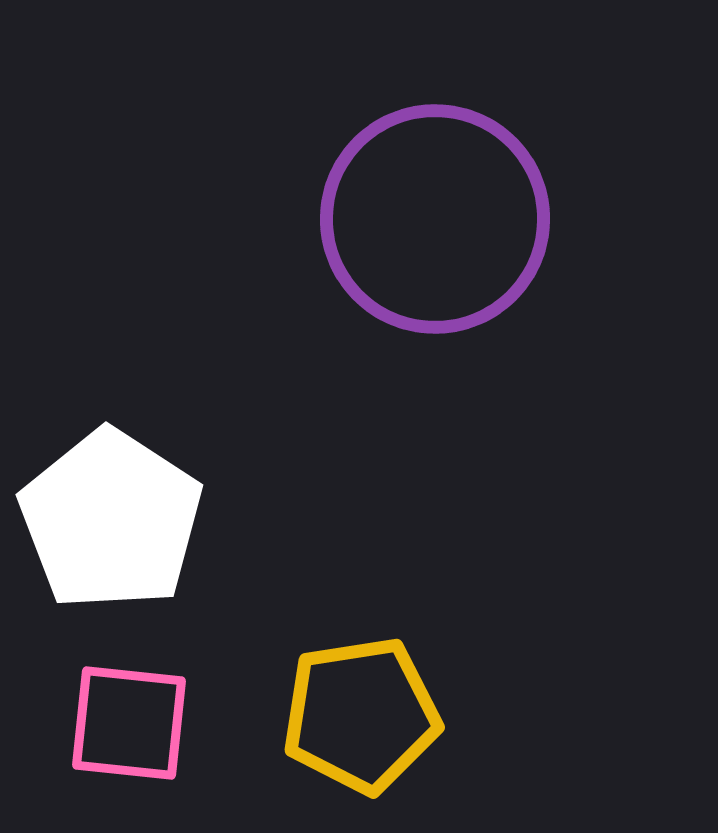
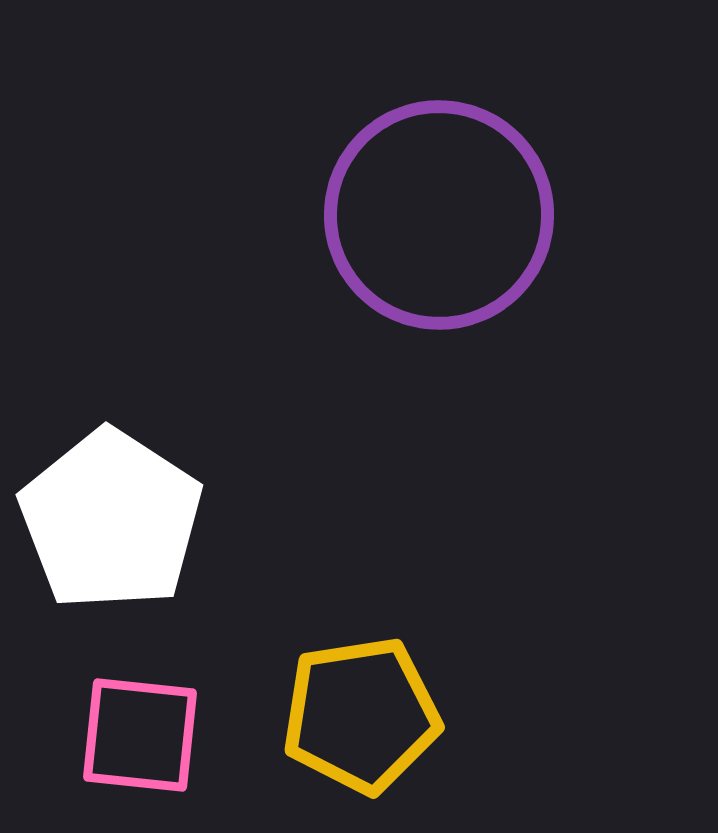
purple circle: moved 4 px right, 4 px up
pink square: moved 11 px right, 12 px down
